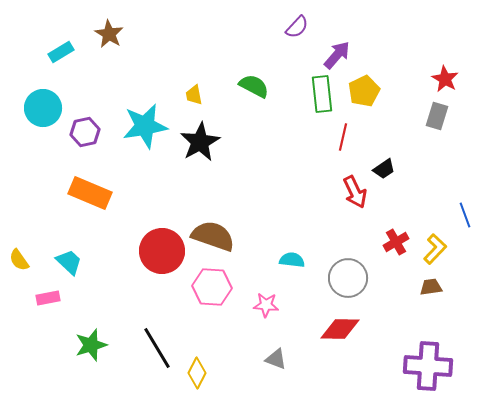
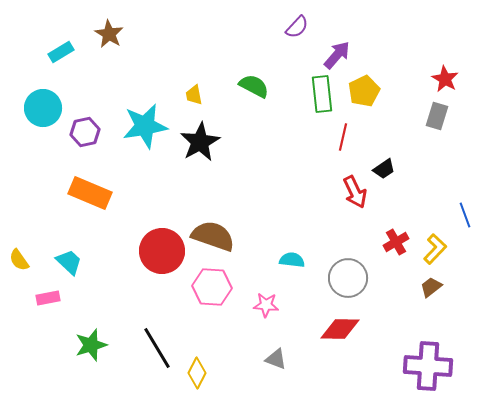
brown trapezoid: rotated 30 degrees counterclockwise
